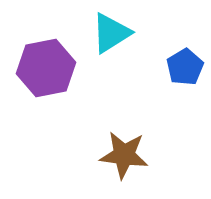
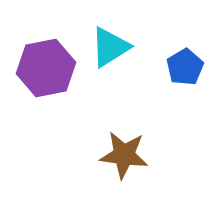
cyan triangle: moved 1 px left, 14 px down
